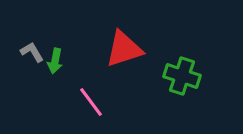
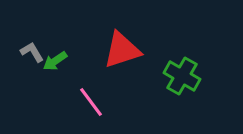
red triangle: moved 2 px left, 1 px down
green arrow: rotated 45 degrees clockwise
green cross: rotated 12 degrees clockwise
